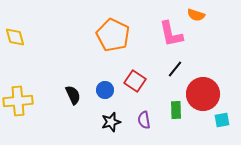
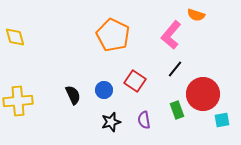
pink L-shape: moved 1 px down; rotated 52 degrees clockwise
blue circle: moved 1 px left
green rectangle: moved 1 px right; rotated 18 degrees counterclockwise
